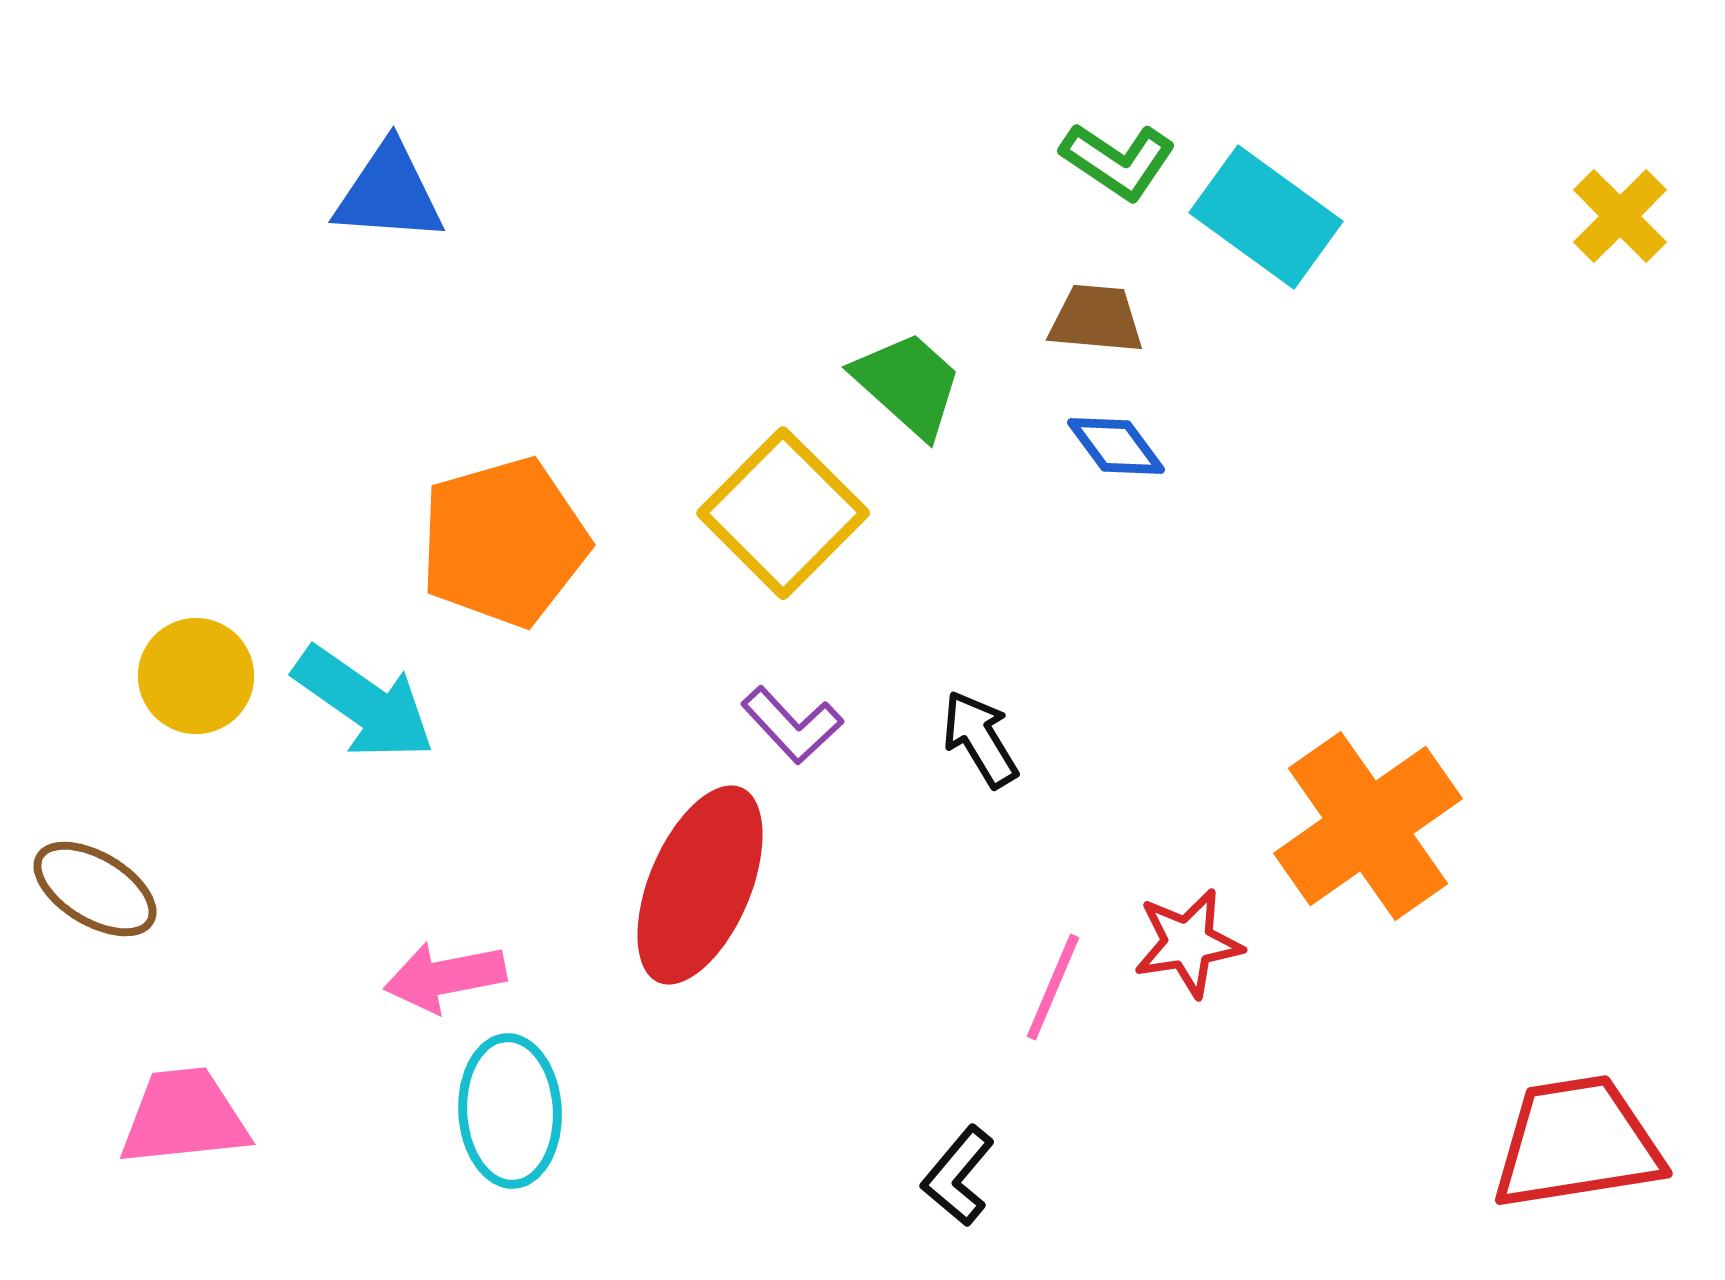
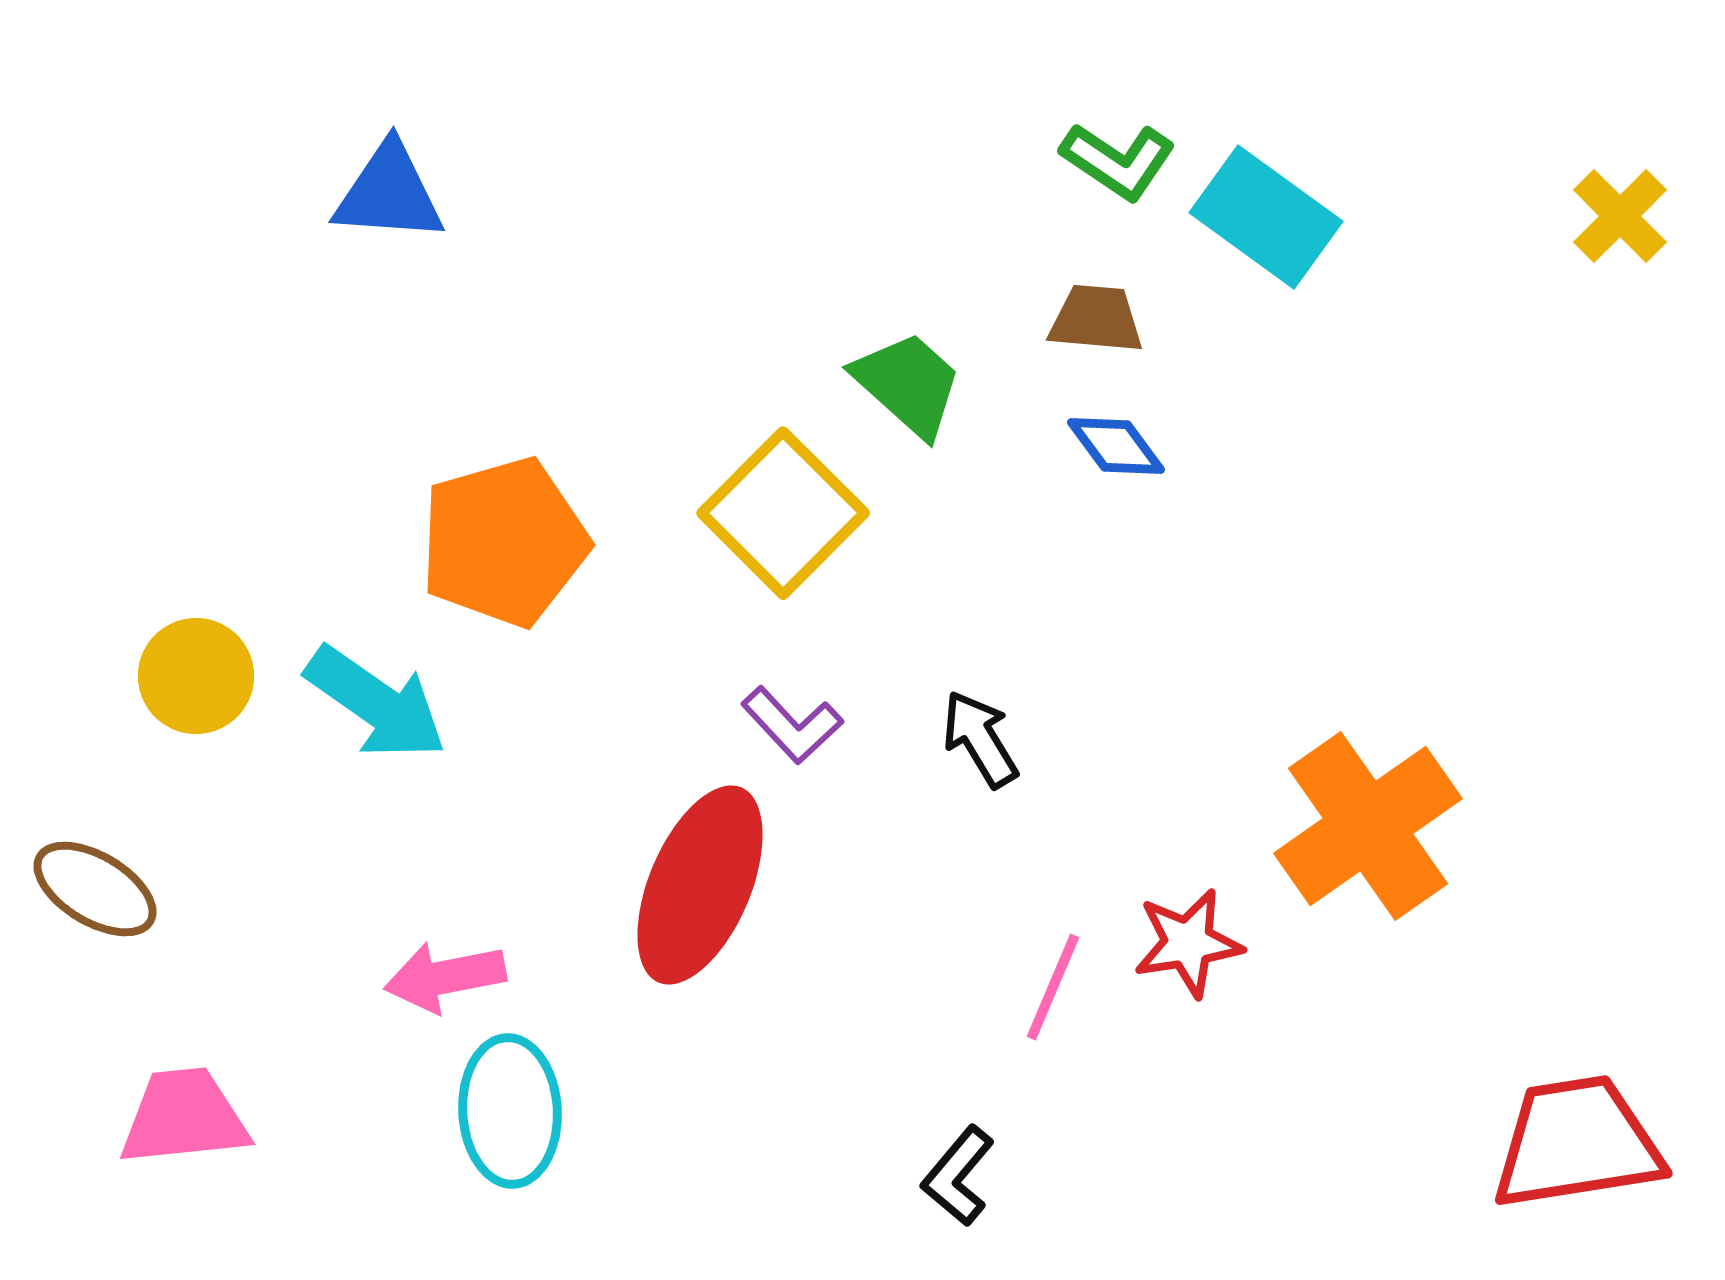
cyan arrow: moved 12 px right
